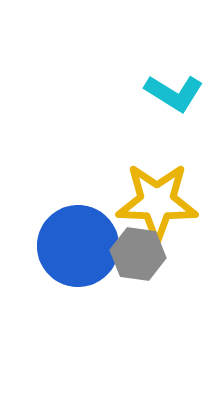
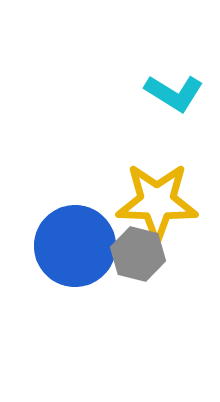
blue circle: moved 3 px left
gray hexagon: rotated 6 degrees clockwise
